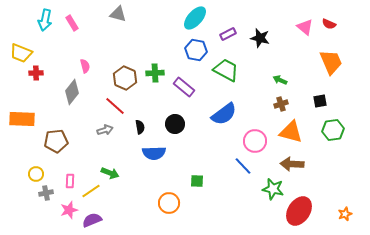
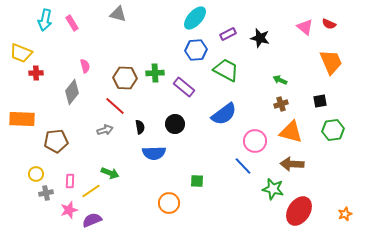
blue hexagon at (196, 50): rotated 15 degrees counterclockwise
brown hexagon at (125, 78): rotated 20 degrees counterclockwise
